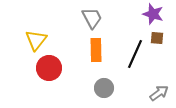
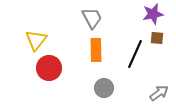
purple star: rotated 30 degrees counterclockwise
